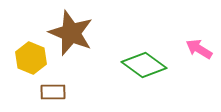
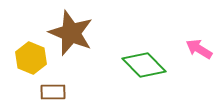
green diamond: rotated 9 degrees clockwise
